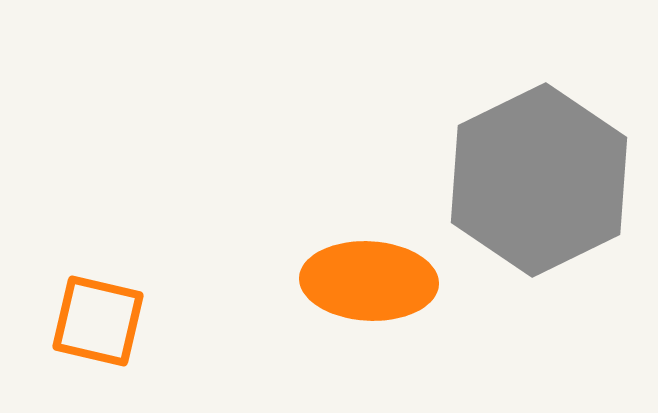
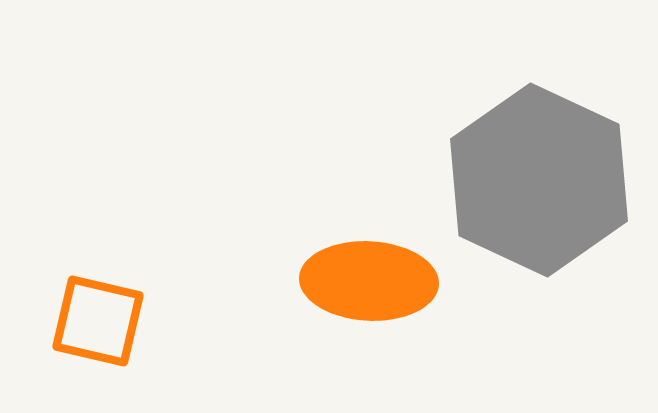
gray hexagon: rotated 9 degrees counterclockwise
